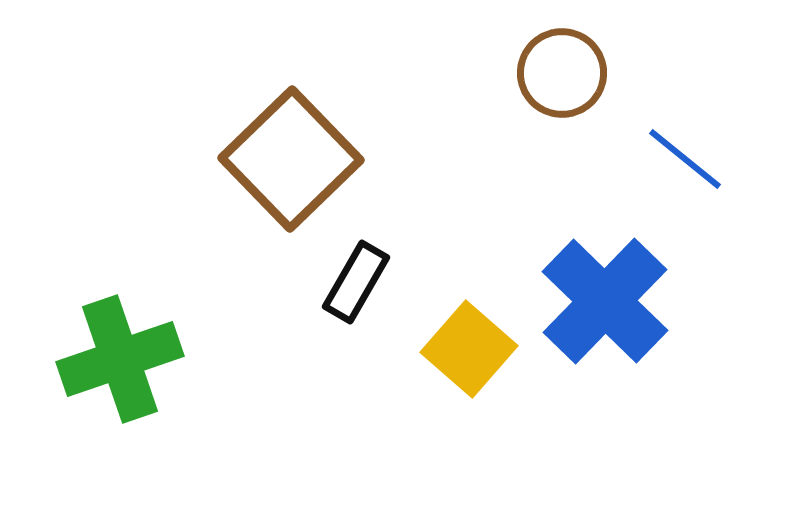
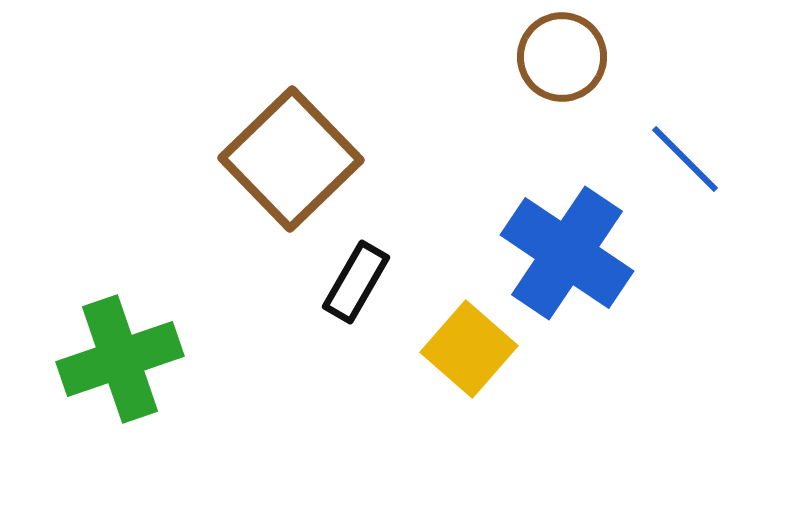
brown circle: moved 16 px up
blue line: rotated 6 degrees clockwise
blue cross: moved 38 px left, 48 px up; rotated 10 degrees counterclockwise
